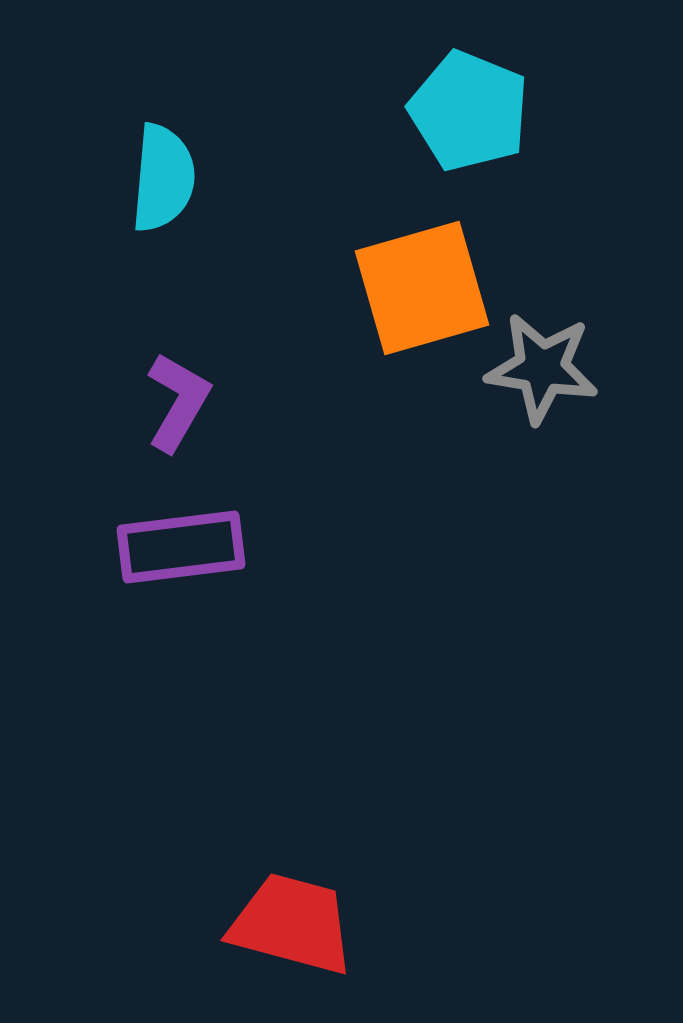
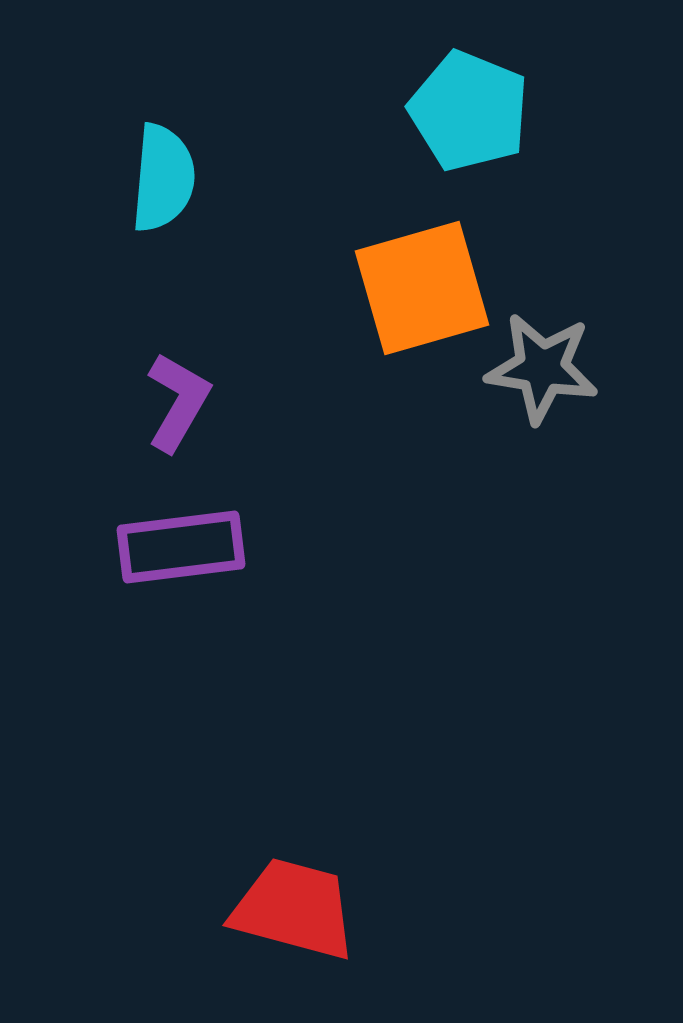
red trapezoid: moved 2 px right, 15 px up
